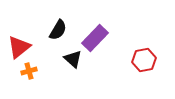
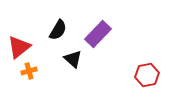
purple rectangle: moved 3 px right, 4 px up
red hexagon: moved 3 px right, 15 px down
